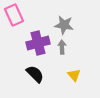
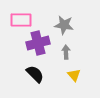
pink rectangle: moved 7 px right, 5 px down; rotated 65 degrees counterclockwise
gray arrow: moved 4 px right, 5 px down
